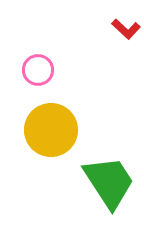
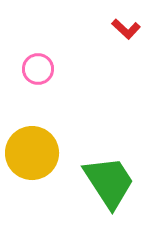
pink circle: moved 1 px up
yellow circle: moved 19 px left, 23 px down
